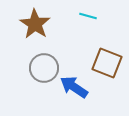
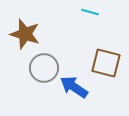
cyan line: moved 2 px right, 4 px up
brown star: moved 10 px left, 10 px down; rotated 16 degrees counterclockwise
brown square: moved 1 px left; rotated 8 degrees counterclockwise
